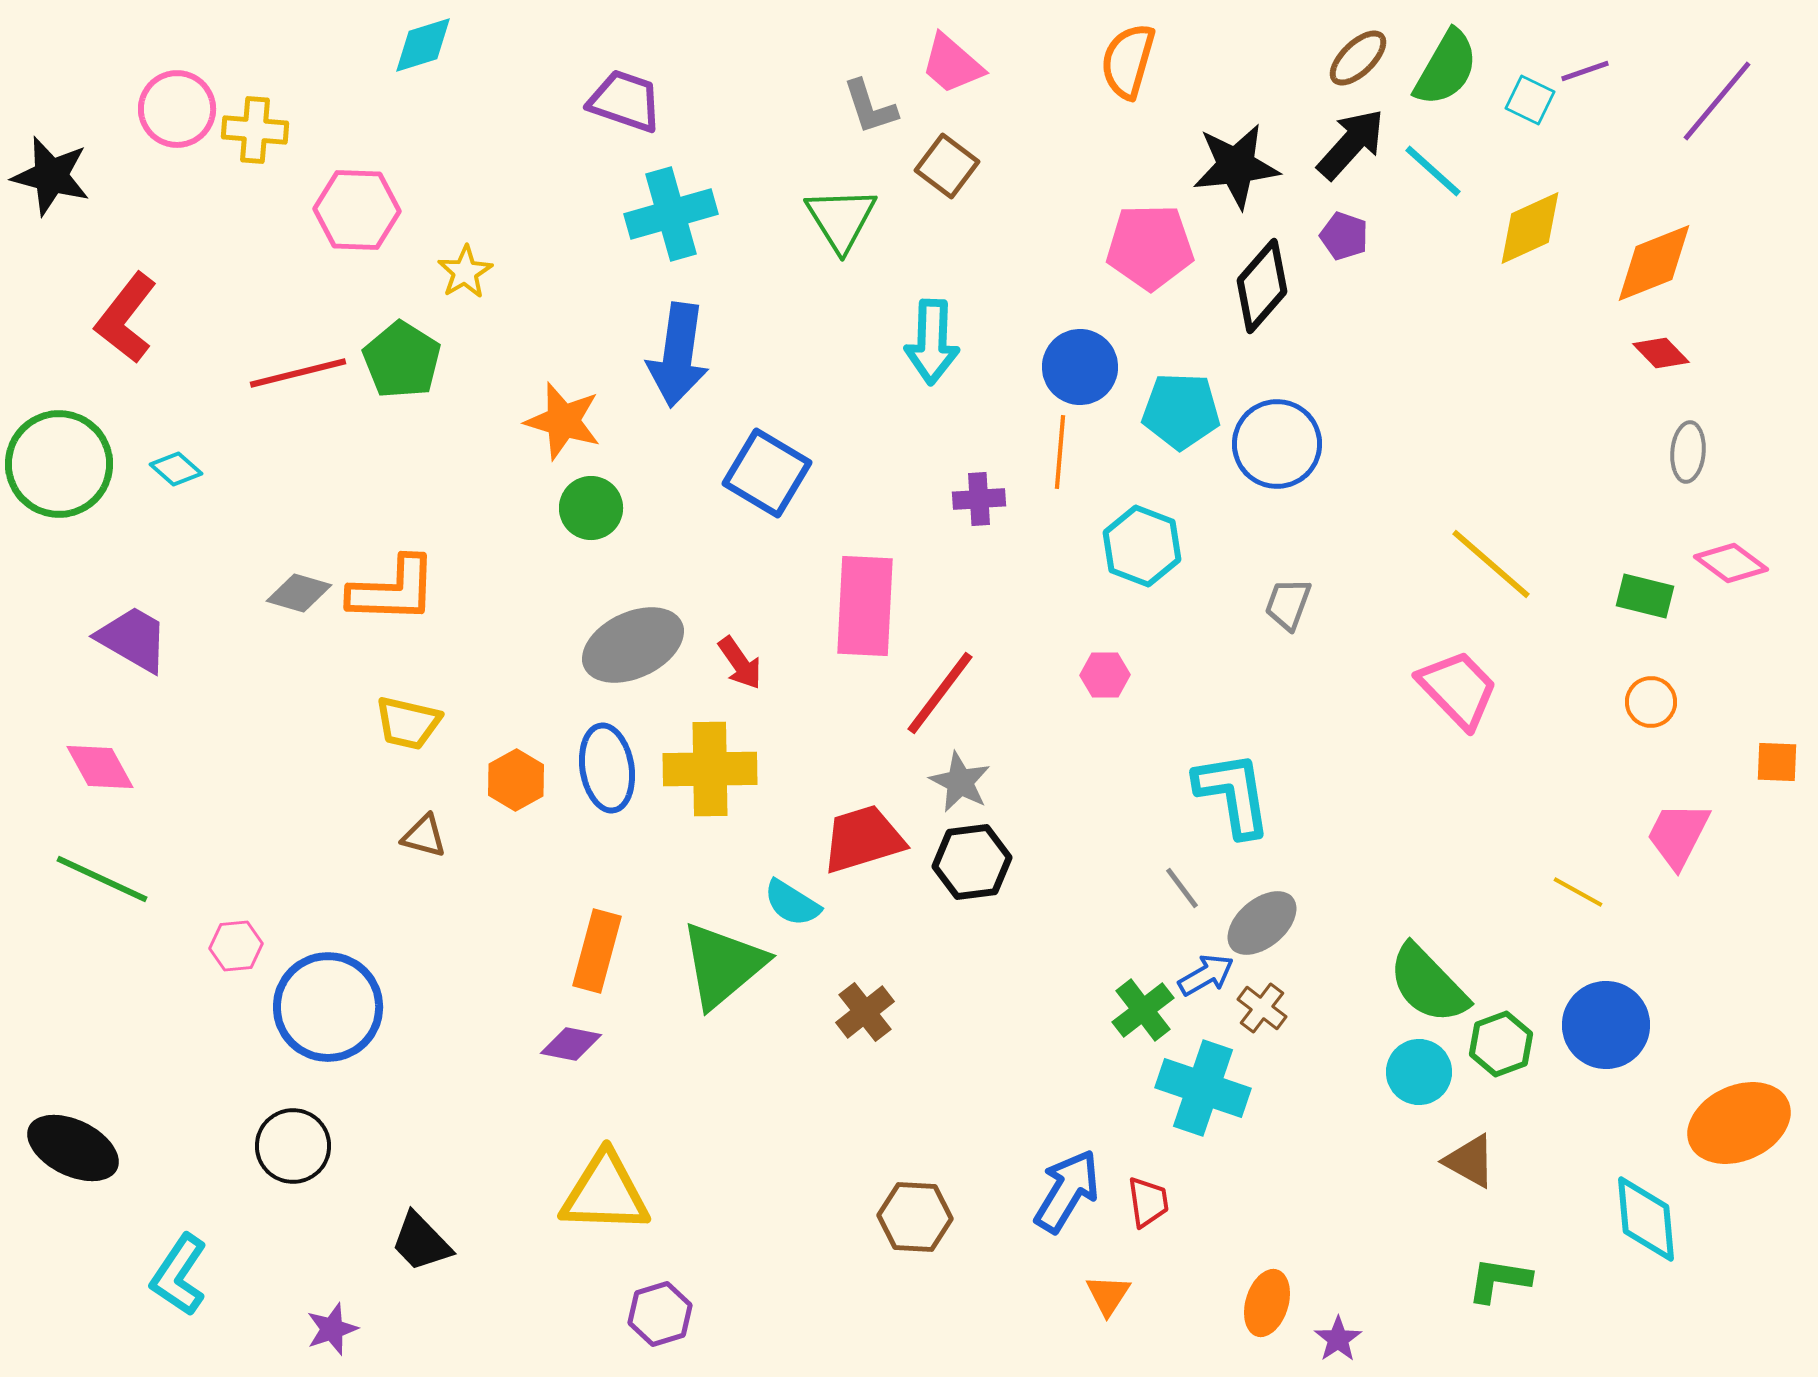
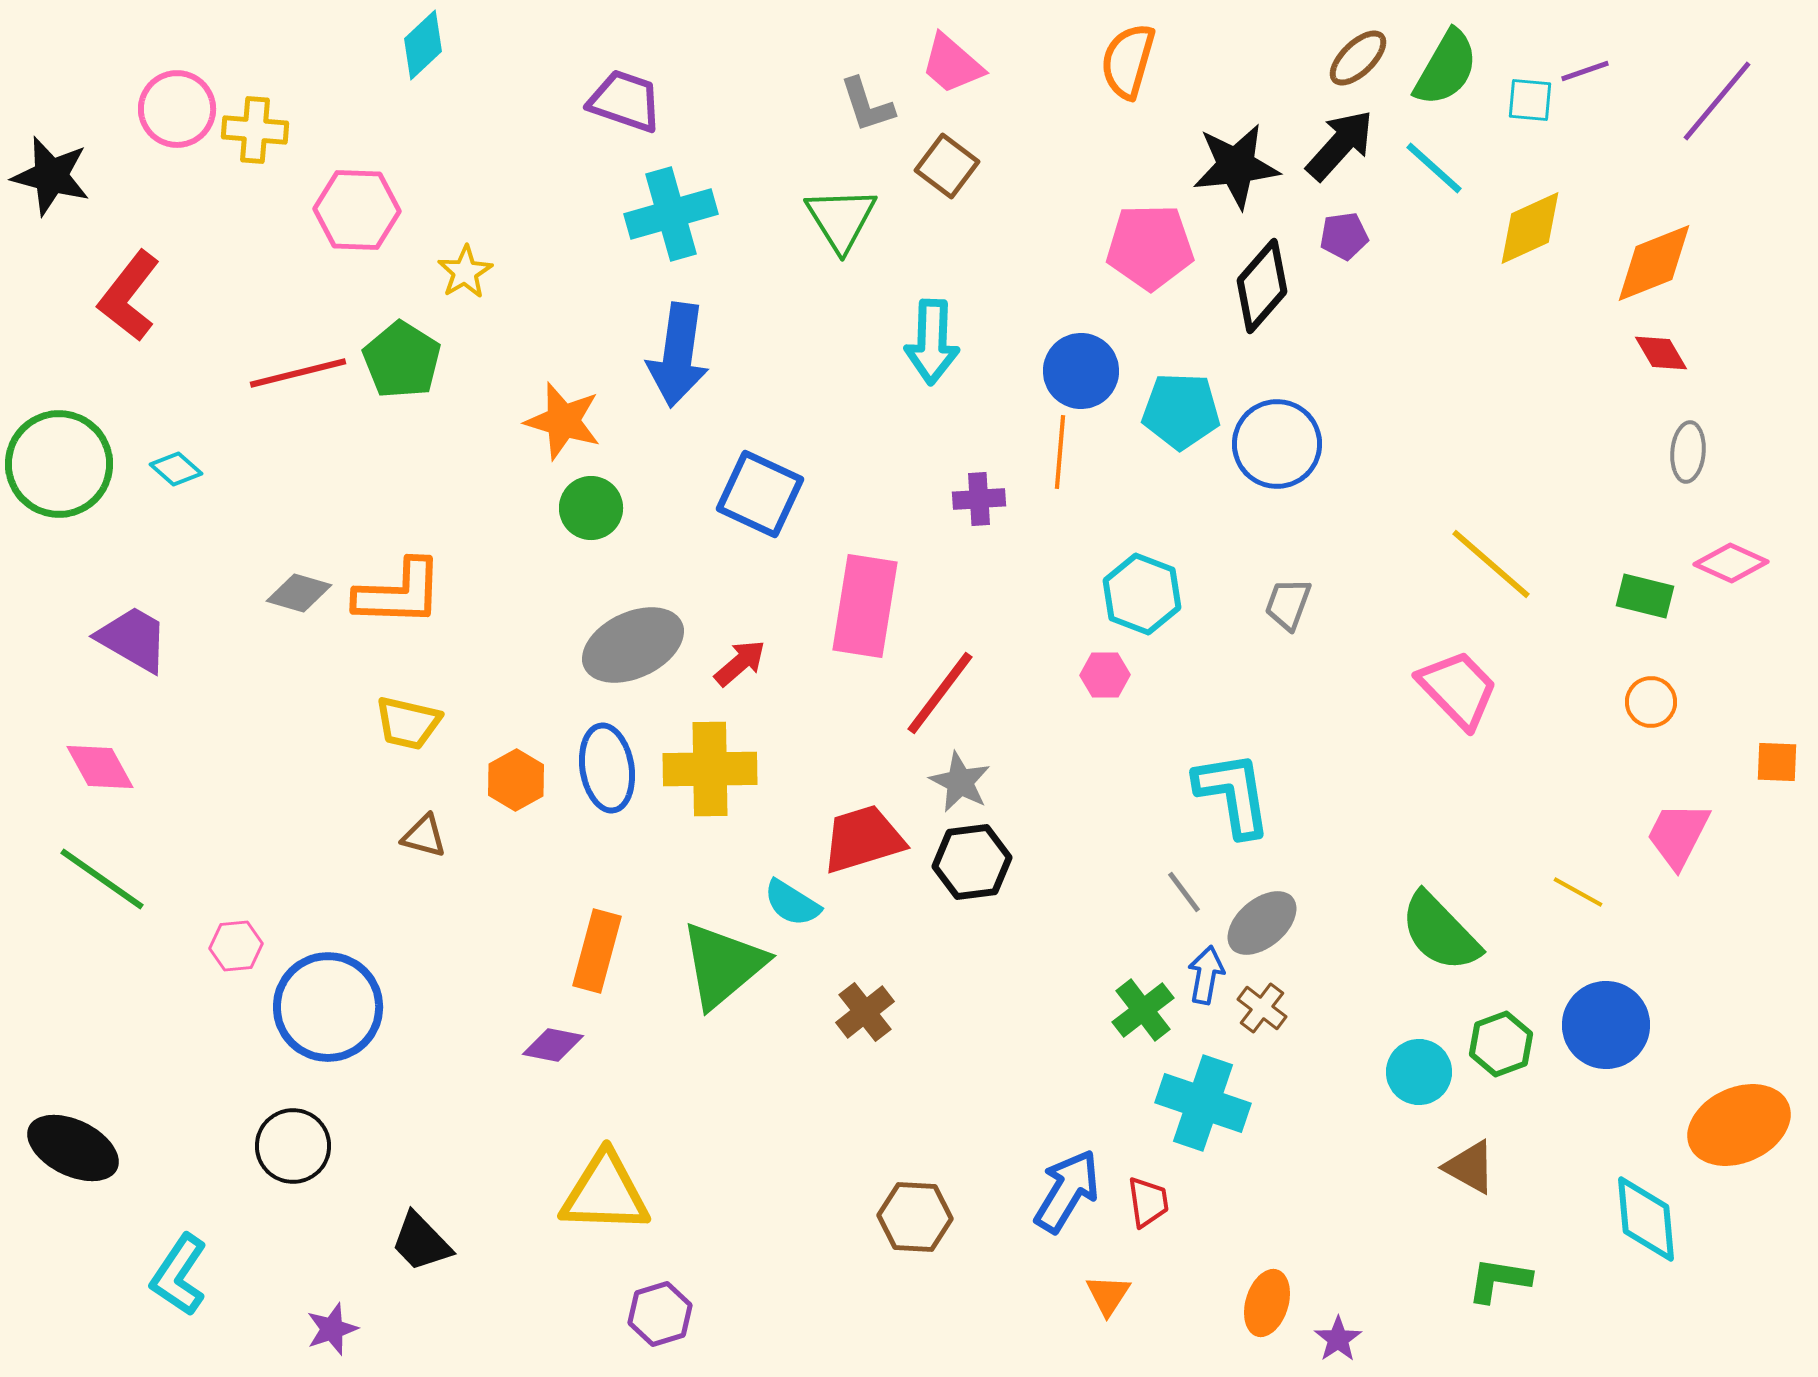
cyan diamond at (423, 45): rotated 26 degrees counterclockwise
cyan square at (1530, 100): rotated 21 degrees counterclockwise
gray L-shape at (870, 107): moved 3 px left, 2 px up
black arrow at (1351, 144): moved 11 px left, 1 px down
cyan line at (1433, 171): moved 1 px right, 3 px up
purple pentagon at (1344, 236): rotated 27 degrees counterclockwise
red L-shape at (126, 318): moved 3 px right, 22 px up
red diamond at (1661, 353): rotated 14 degrees clockwise
blue circle at (1080, 367): moved 1 px right, 4 px down
blue square at (767, 473): moved 7 px left, 21 px down; rotated 6 degrees counterclockwise
cyan hexagon at (1142, 546): moved 48 px down
pink diamond at (1731, 563): rotated 12 degrees counterclockwise
orange L-shape at (393, 590): moved 6 px right, 3 px down
pink rectangle at (865, 606): rotated 6 degrees clockwise
red arrow at (740, 663): rotated 96 degrees counterclockwise
green line at (102, 879): rotated 10 degrees clockwise
gray line at (1182, 888): moved 2 px right, 4 px down
blue arrow at (1206, 975): rotated 50 degrees counterclockwise
green semicircle at (1428, 984): moved 12 px right, 52 px up
purple diamond at (571, 1044): moved 18 px left, 1 px down
cyan cross at (1203, 1088): moved 15 px down
orange ellipse at (1739, 1123): moved 2 px down
brown triangle at (1470, 1161): moved 6 px down
